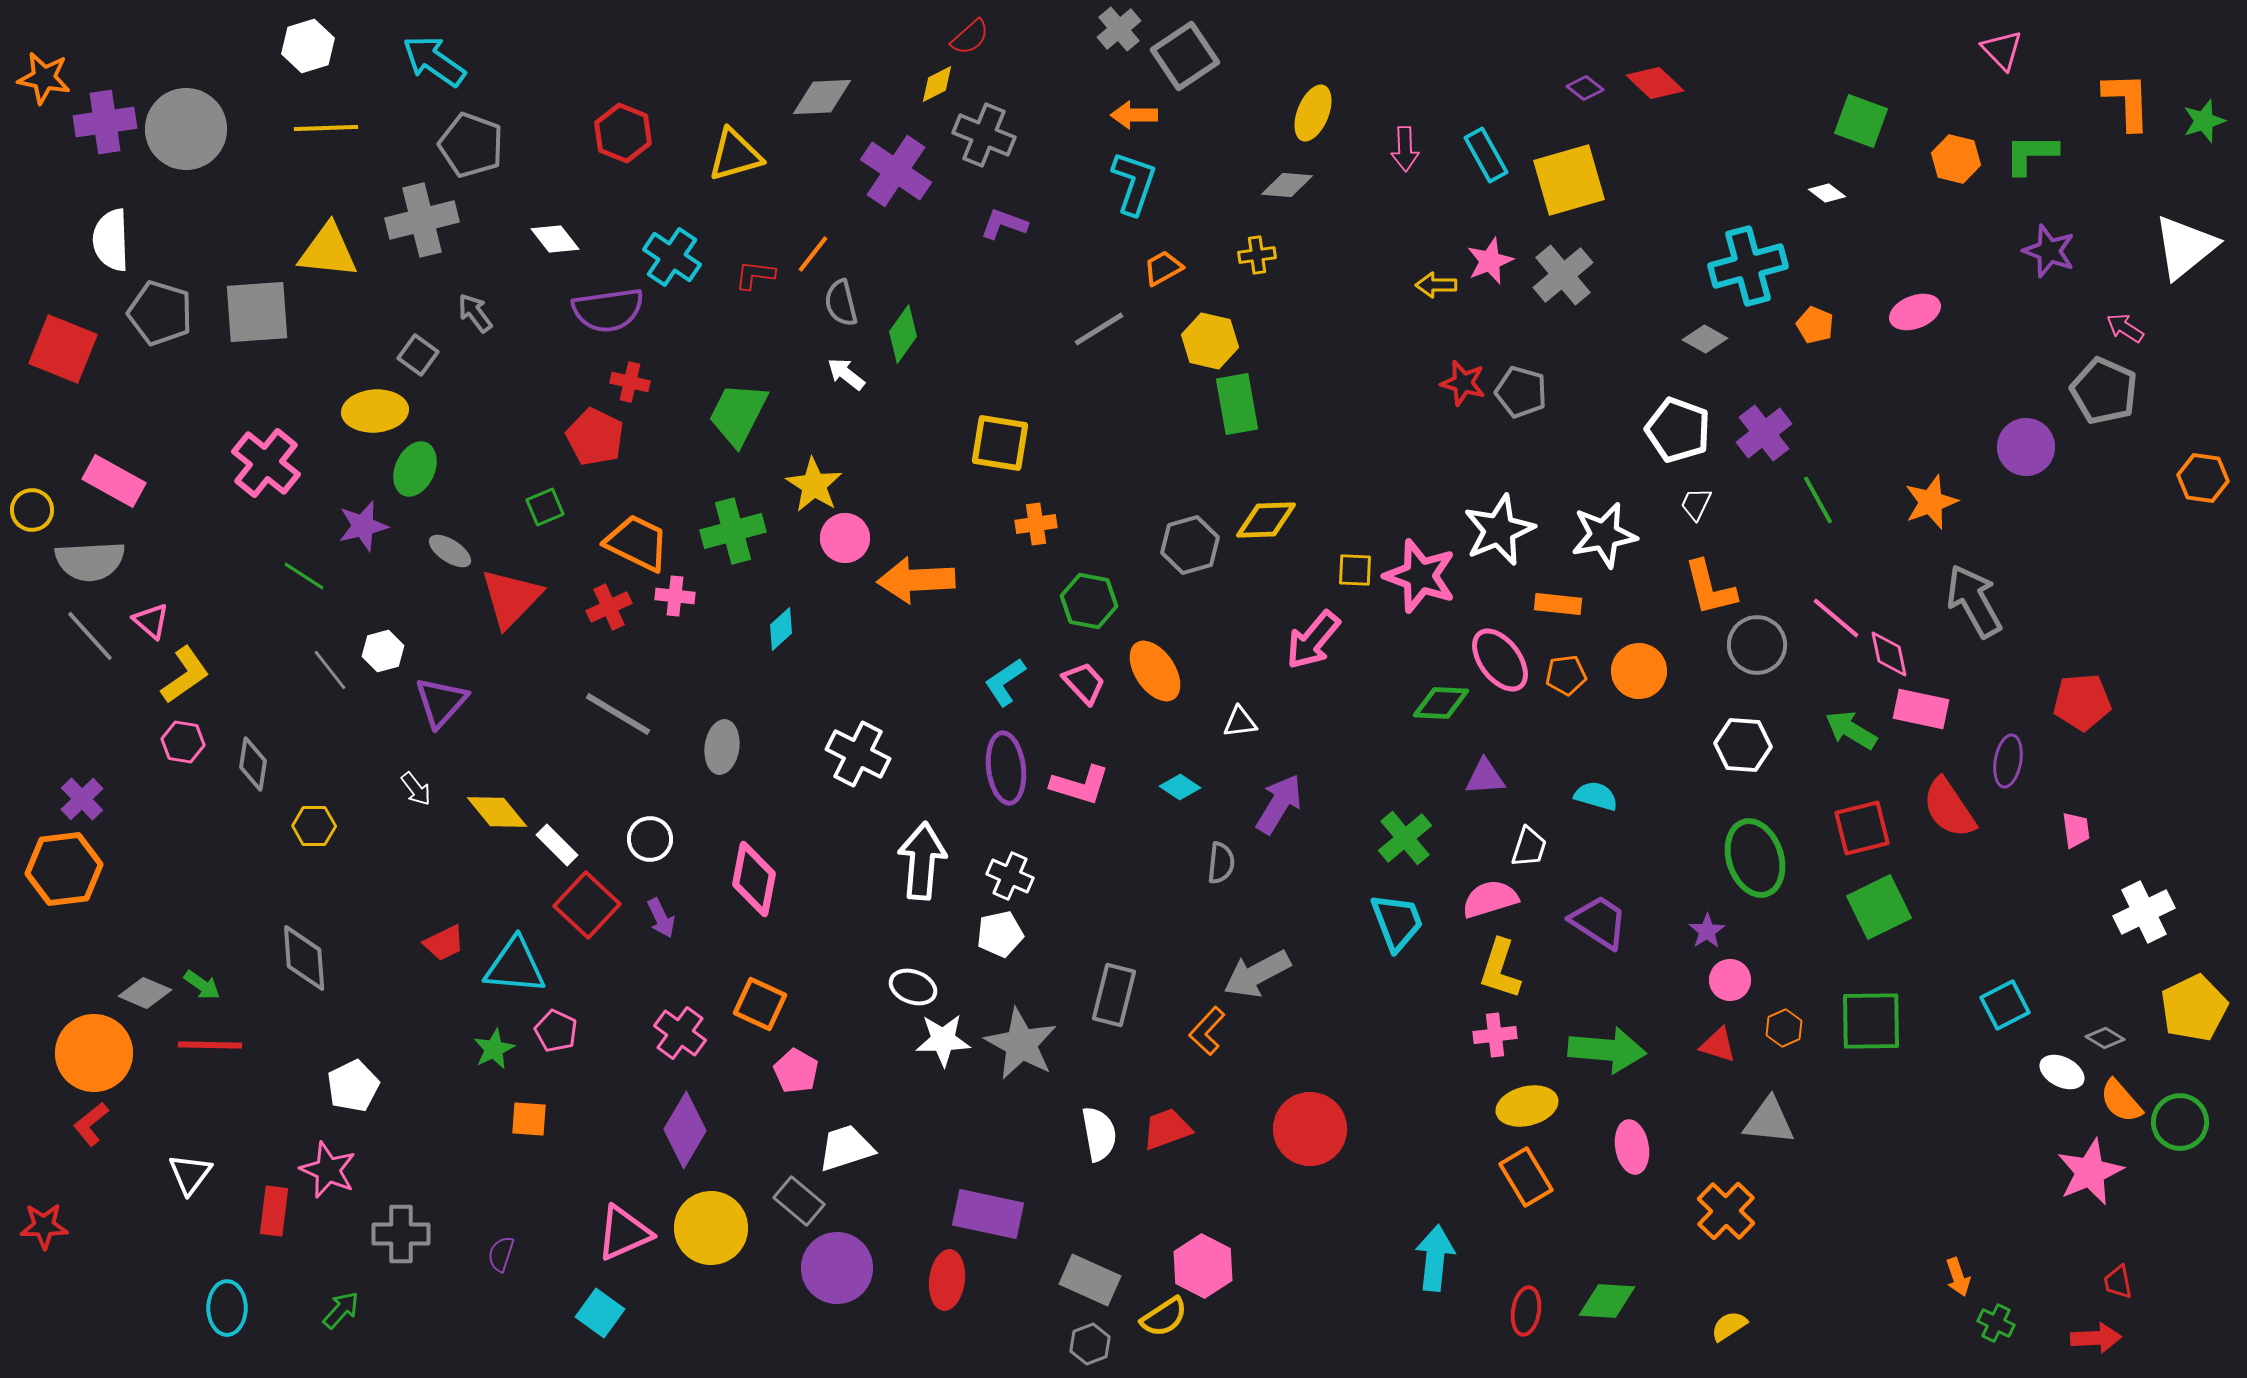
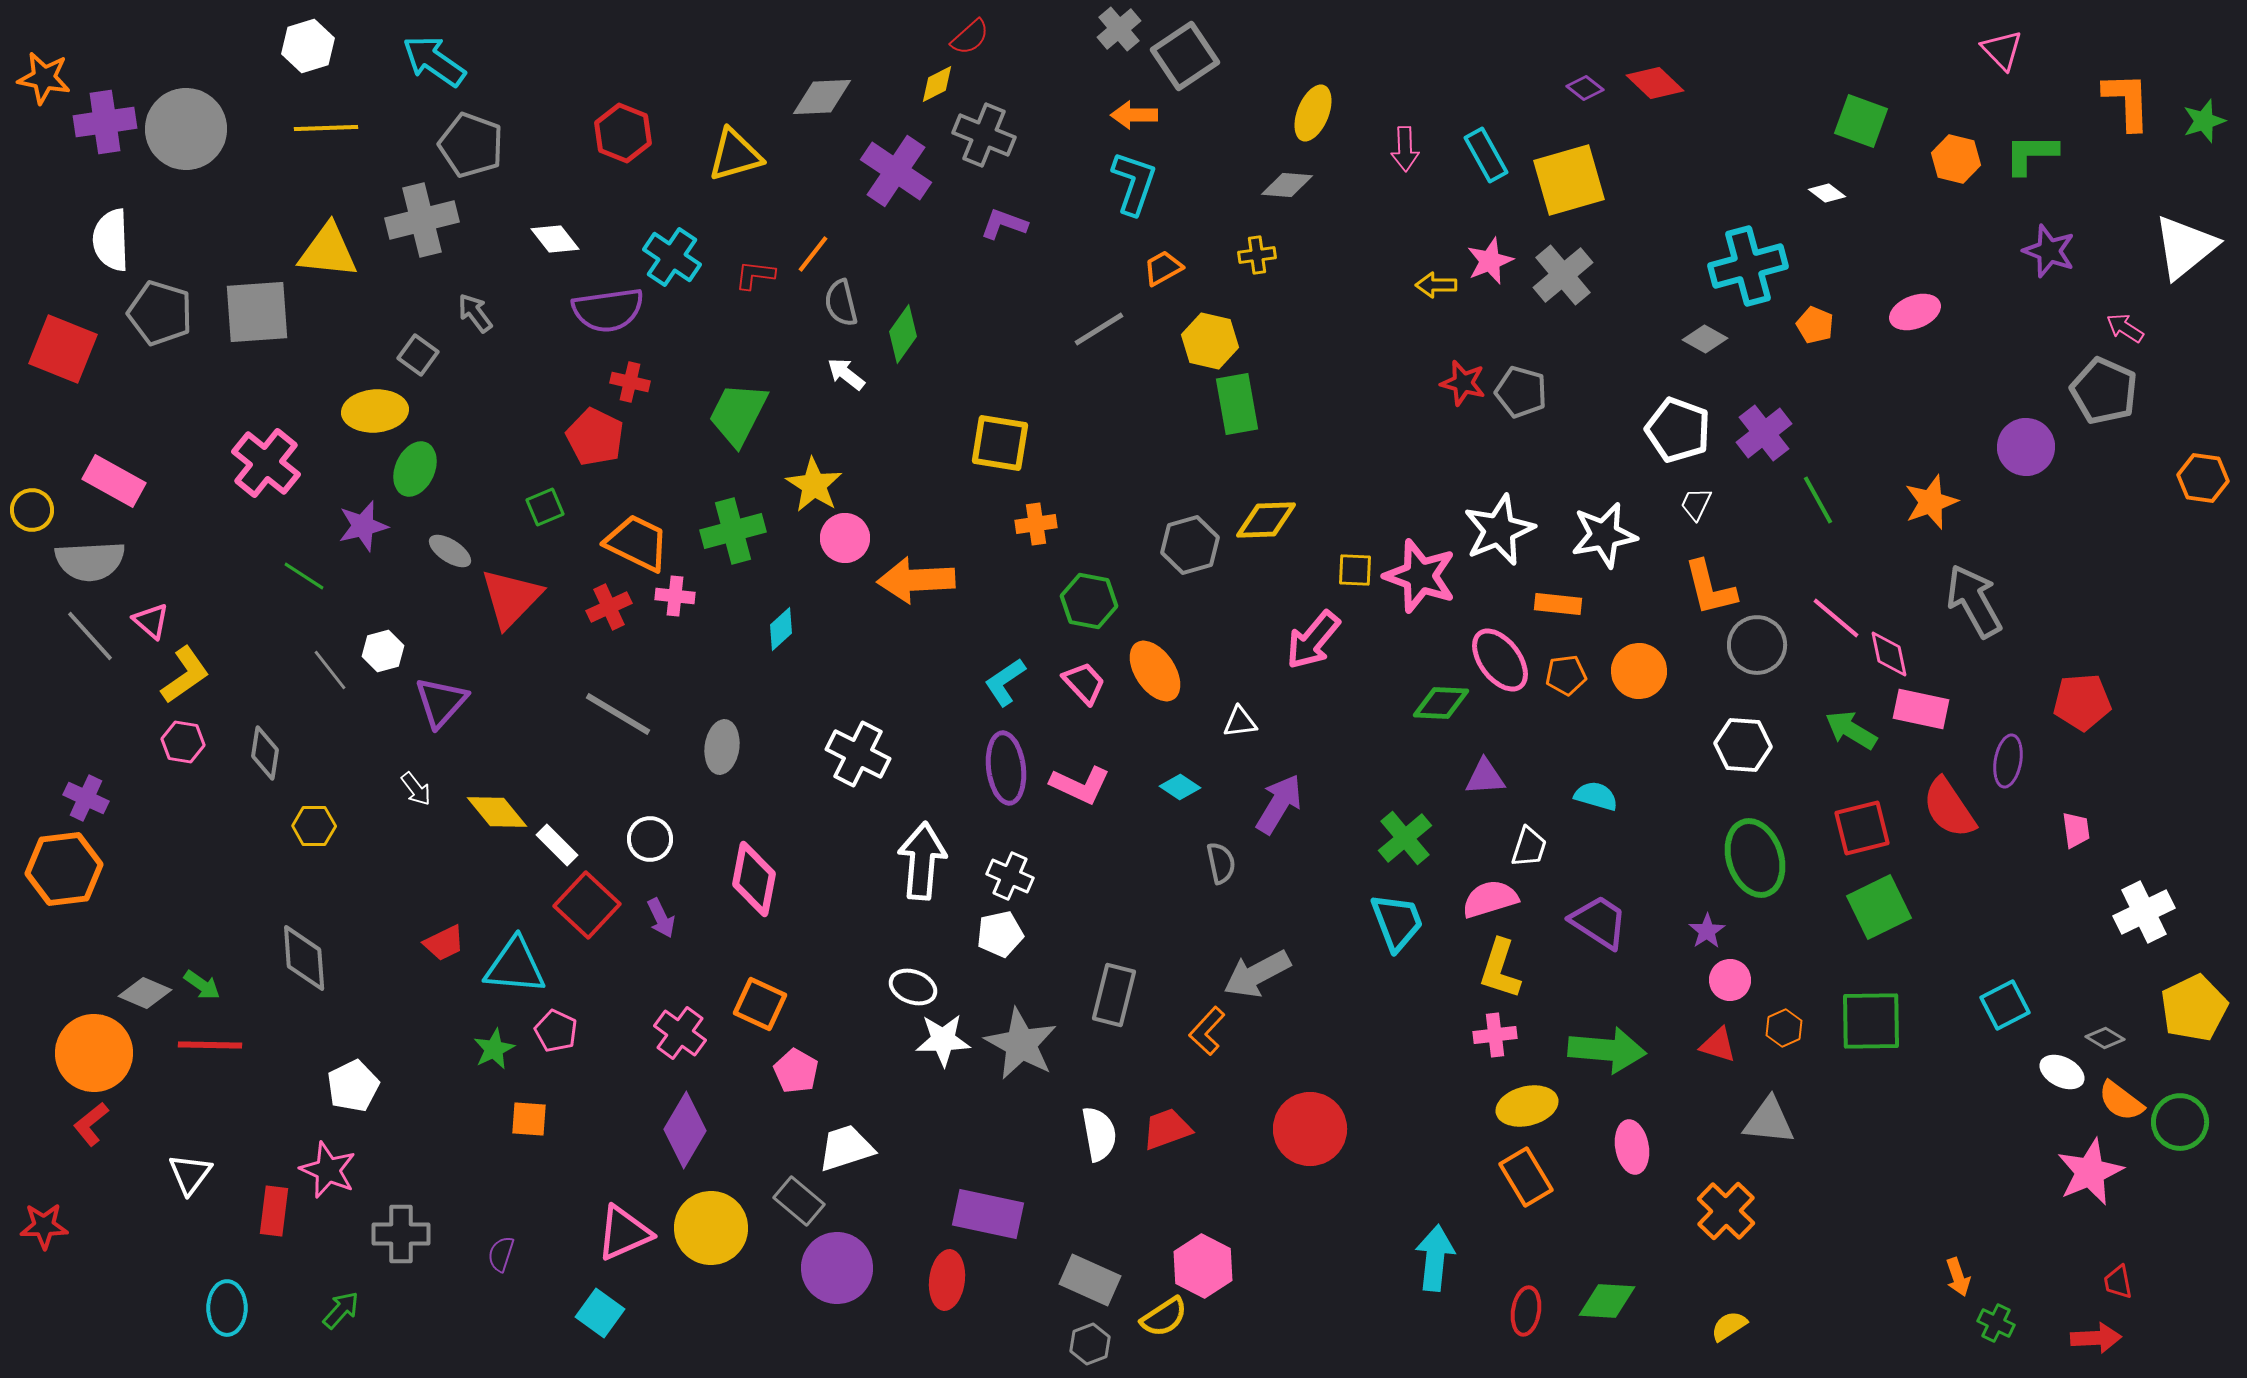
gray diamond at (253, 764): moved 12 px right, 11 px up
pink L-shape at (1080, 785): rotated 8 degrees clockwise
purple cross at (82, 799): moved 4 px right, 1 px up; rotated 21 degrees counterclockwise
gray semicircle at (1221, 863): rotated 18 degrees counterclockwise
orange semicircle at (2121, 1101): rotated 12 degrees counterclockwise
